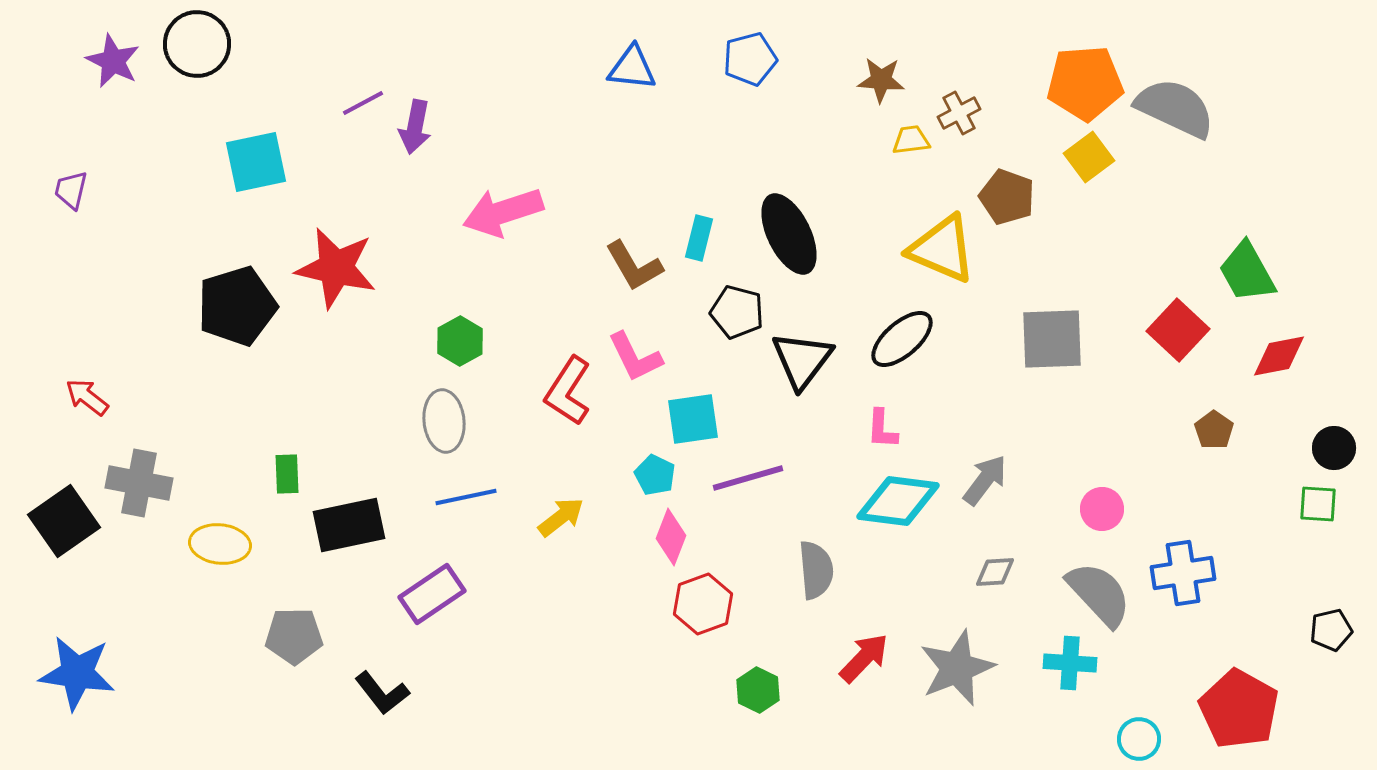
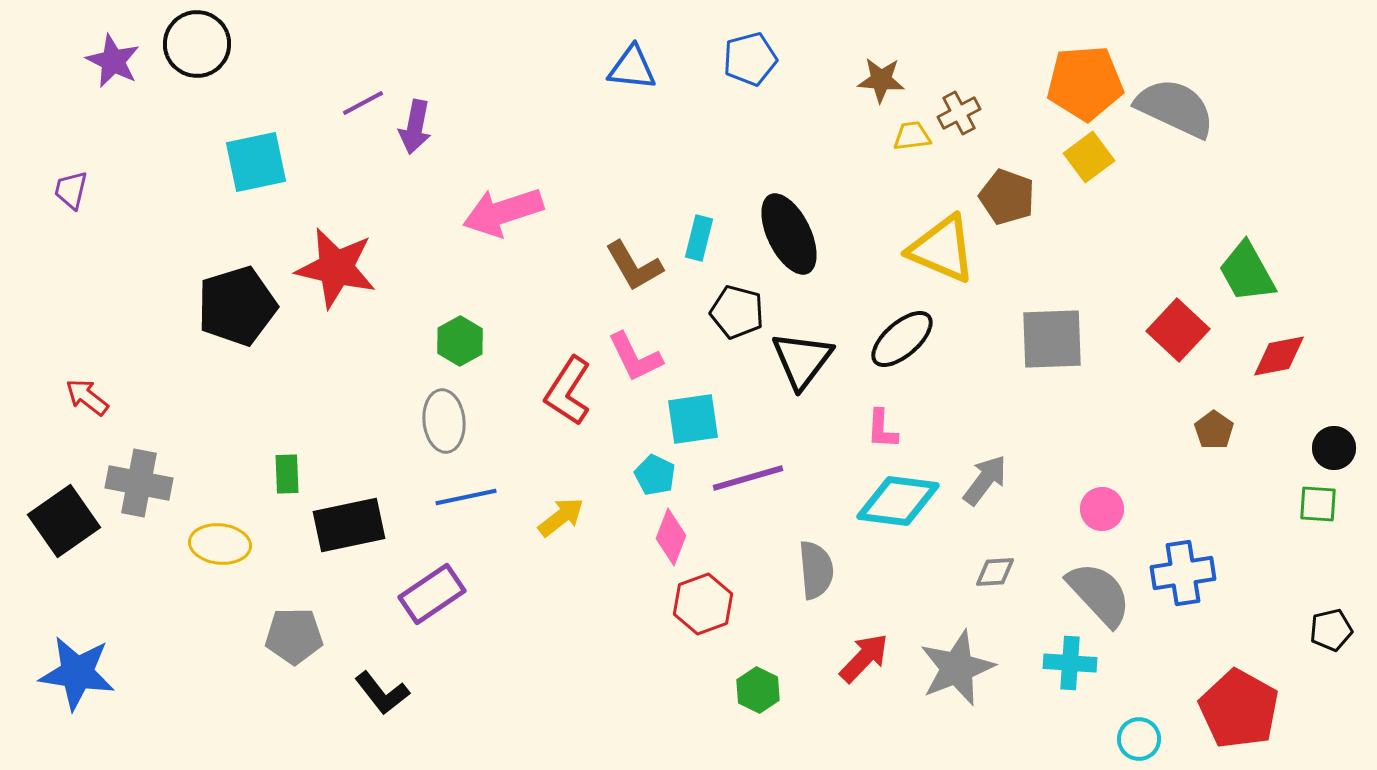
yellow trapezoid at (911, 140): moved 1 px right, 4 px up
